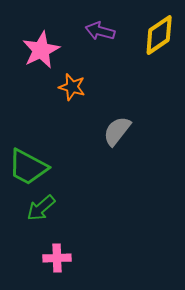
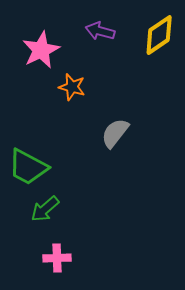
gray semicircle: moved 2 px left, 2 px down
green arrow: moved 4 px right, 1 px down
